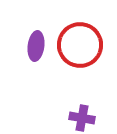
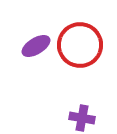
purple ellipse: rotated 52 degrees clockwise
